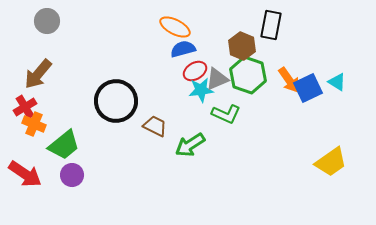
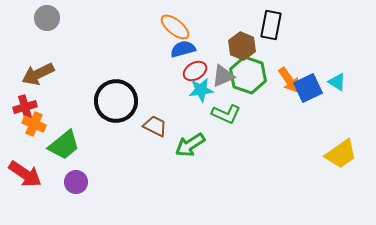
gray circle: moved 3 px up
orange ellipse: rotated 12 degrees clockwise
brown arrow: rotated 24 degrees clockwise
gray triangle: moved 6 px right, 3 px up
red cross: rotated 15 degrees clockwise
yellow trapezoid: moved 10 px right, 8 px up
purple circle: moved 4 px right, 7 px down
